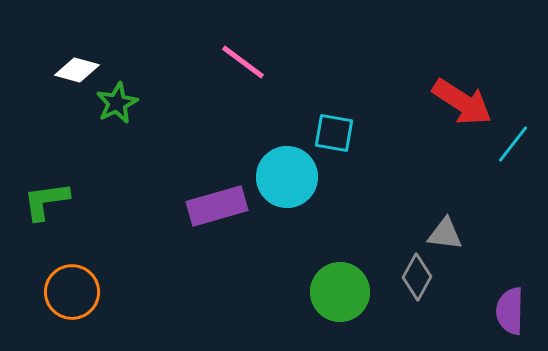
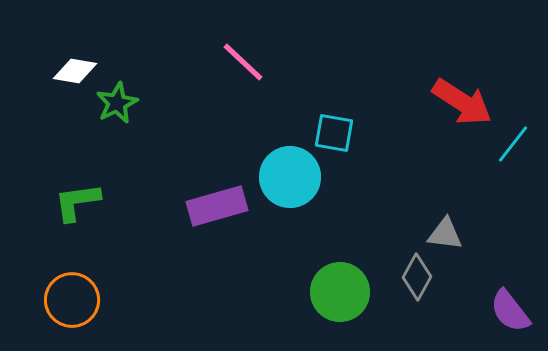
pink line: rotated 6 degrees clockwise
white diamond: moved 2 px left, 1 px down; rotated 6 degrees counterclockwise
cyan circle: moved 3 px right
green L-shape: moved 31 px right, 1 px down
orange circle: moved 8 px down
purple semicircle: rotated 39 degrees counterclockwise
